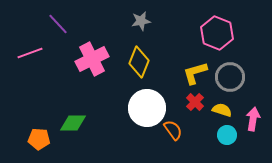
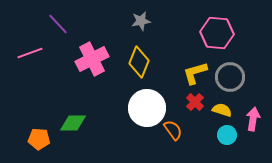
pink hexagon: rotated 16 degrees counterclockwise
